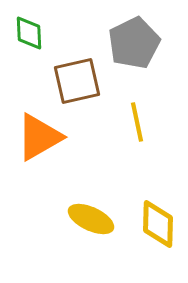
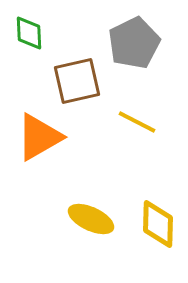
yellow line: rotated 51 degrees counterclockwise
